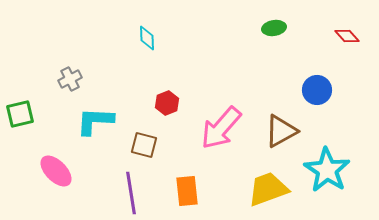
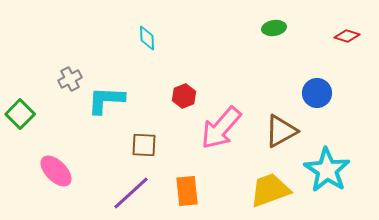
red diamond: rotated 30 degrees counterclockwise
blue circle: moved 3 px down
red hexagon: moved 17 px right, 7 px up
green square: rotated 32 degrees counterclockwise
cyan L-shape: moved 11 px right, 21 px up
brown square: rotated 12 degrees counterclockwise
yellow trapezoid: moved 2 px right, 1 px down
purple line: rotated 57 degrees clockwise
